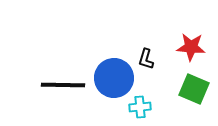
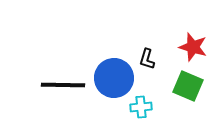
red star: moved 2 px right; rotated 12 degrees clockwise
black L-shape: moved 1 px right
green square: moved 6 px left, 3 px up
cyan cross: moved 1 px right
